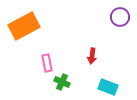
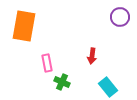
orange rectangle: rotated 52 degrees counterclockwise
cyan rectangle: rotated 30 degrees clockwise
